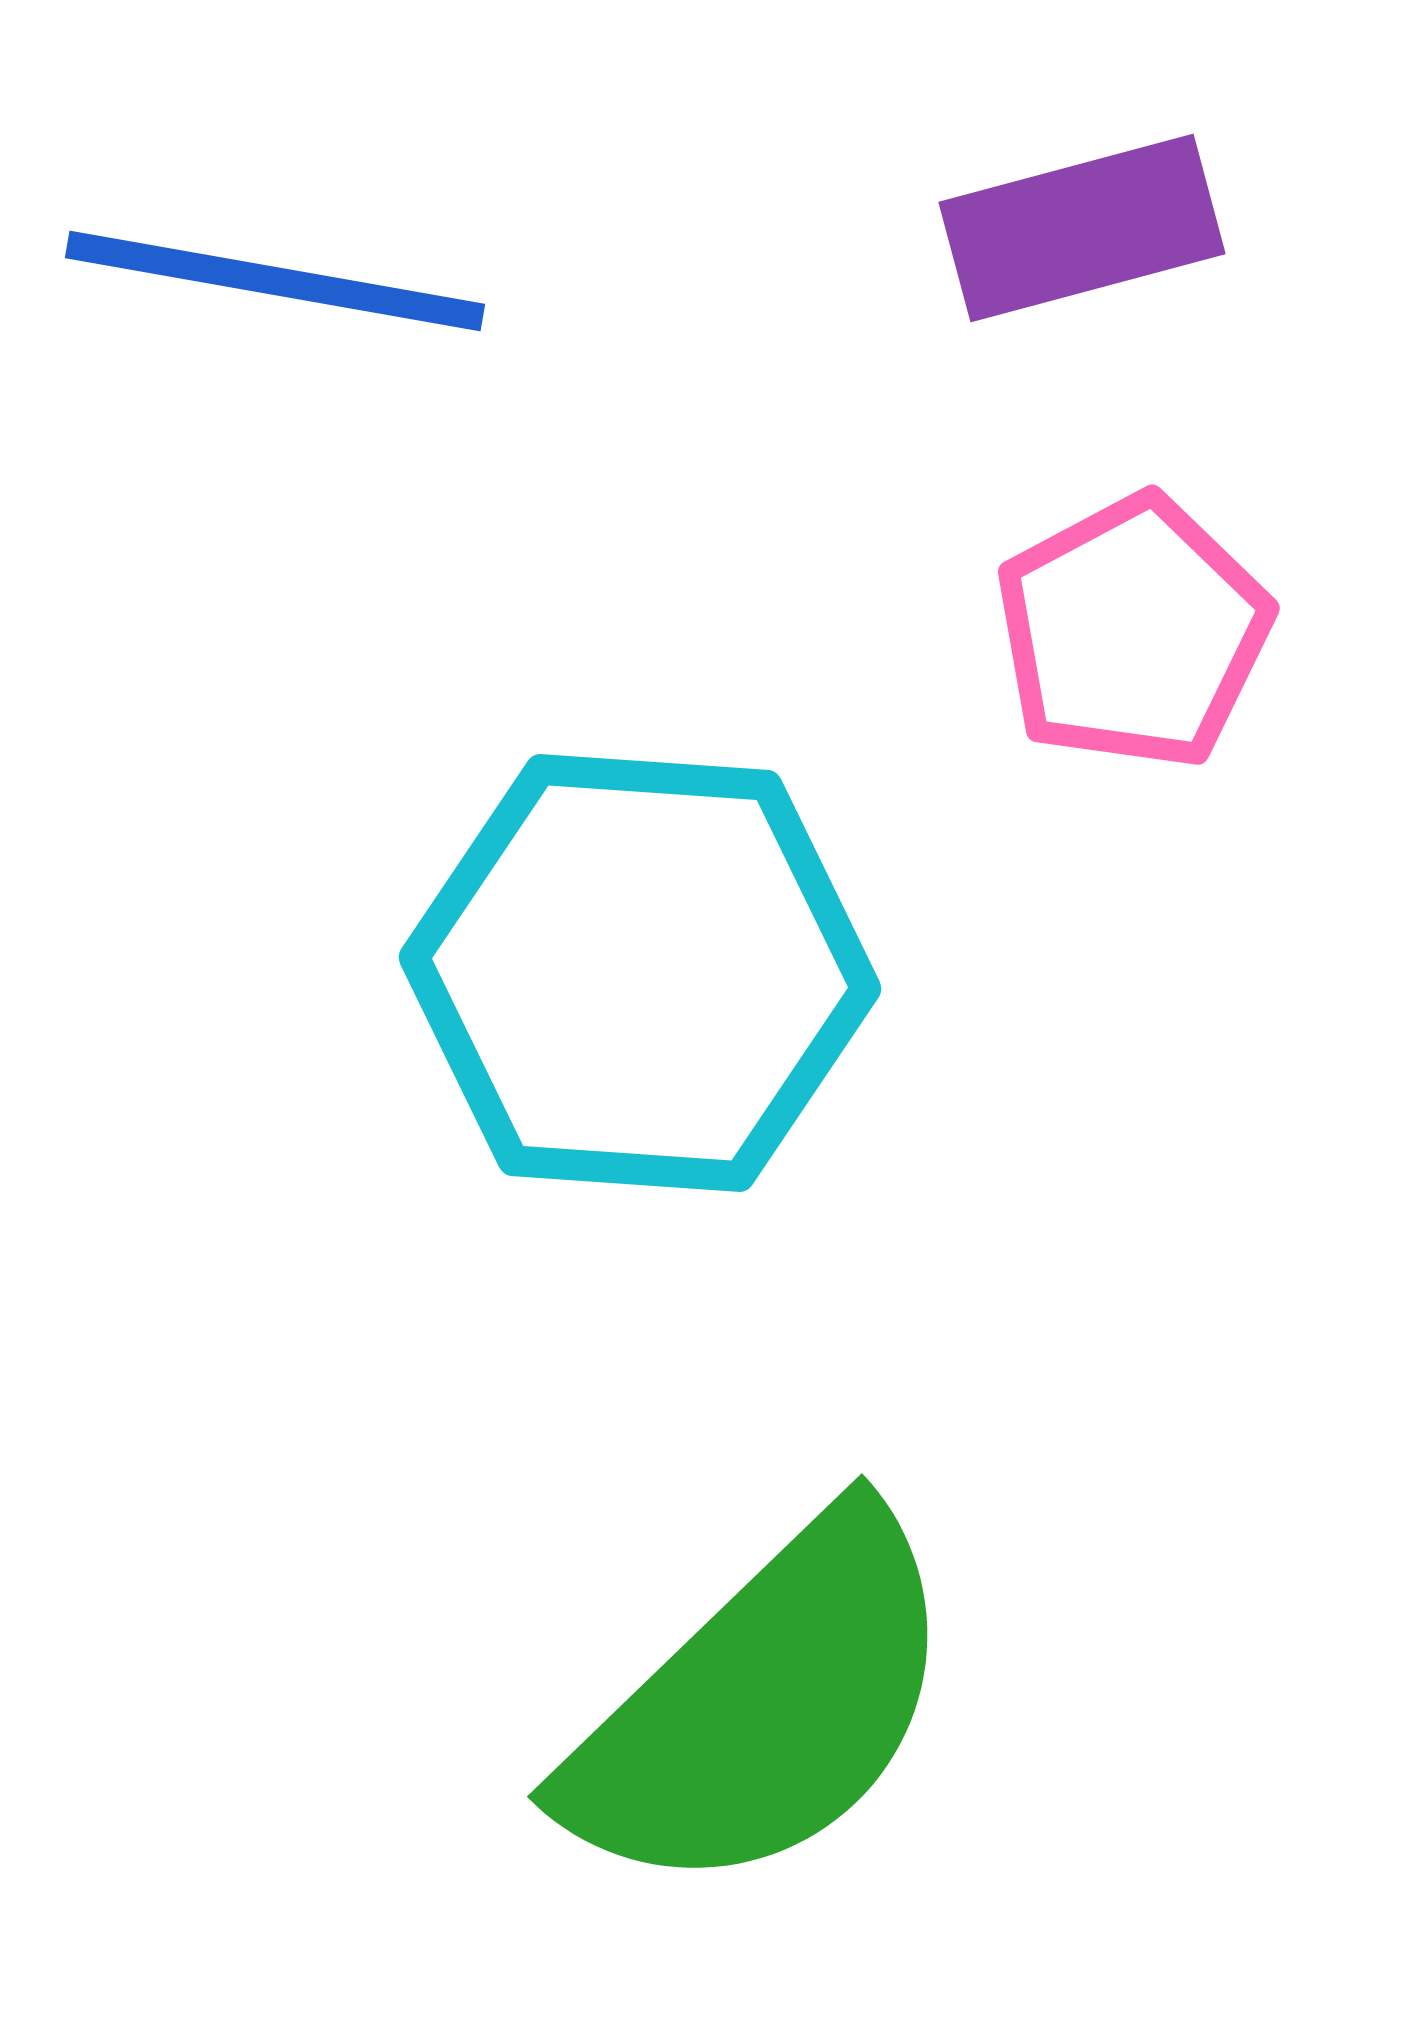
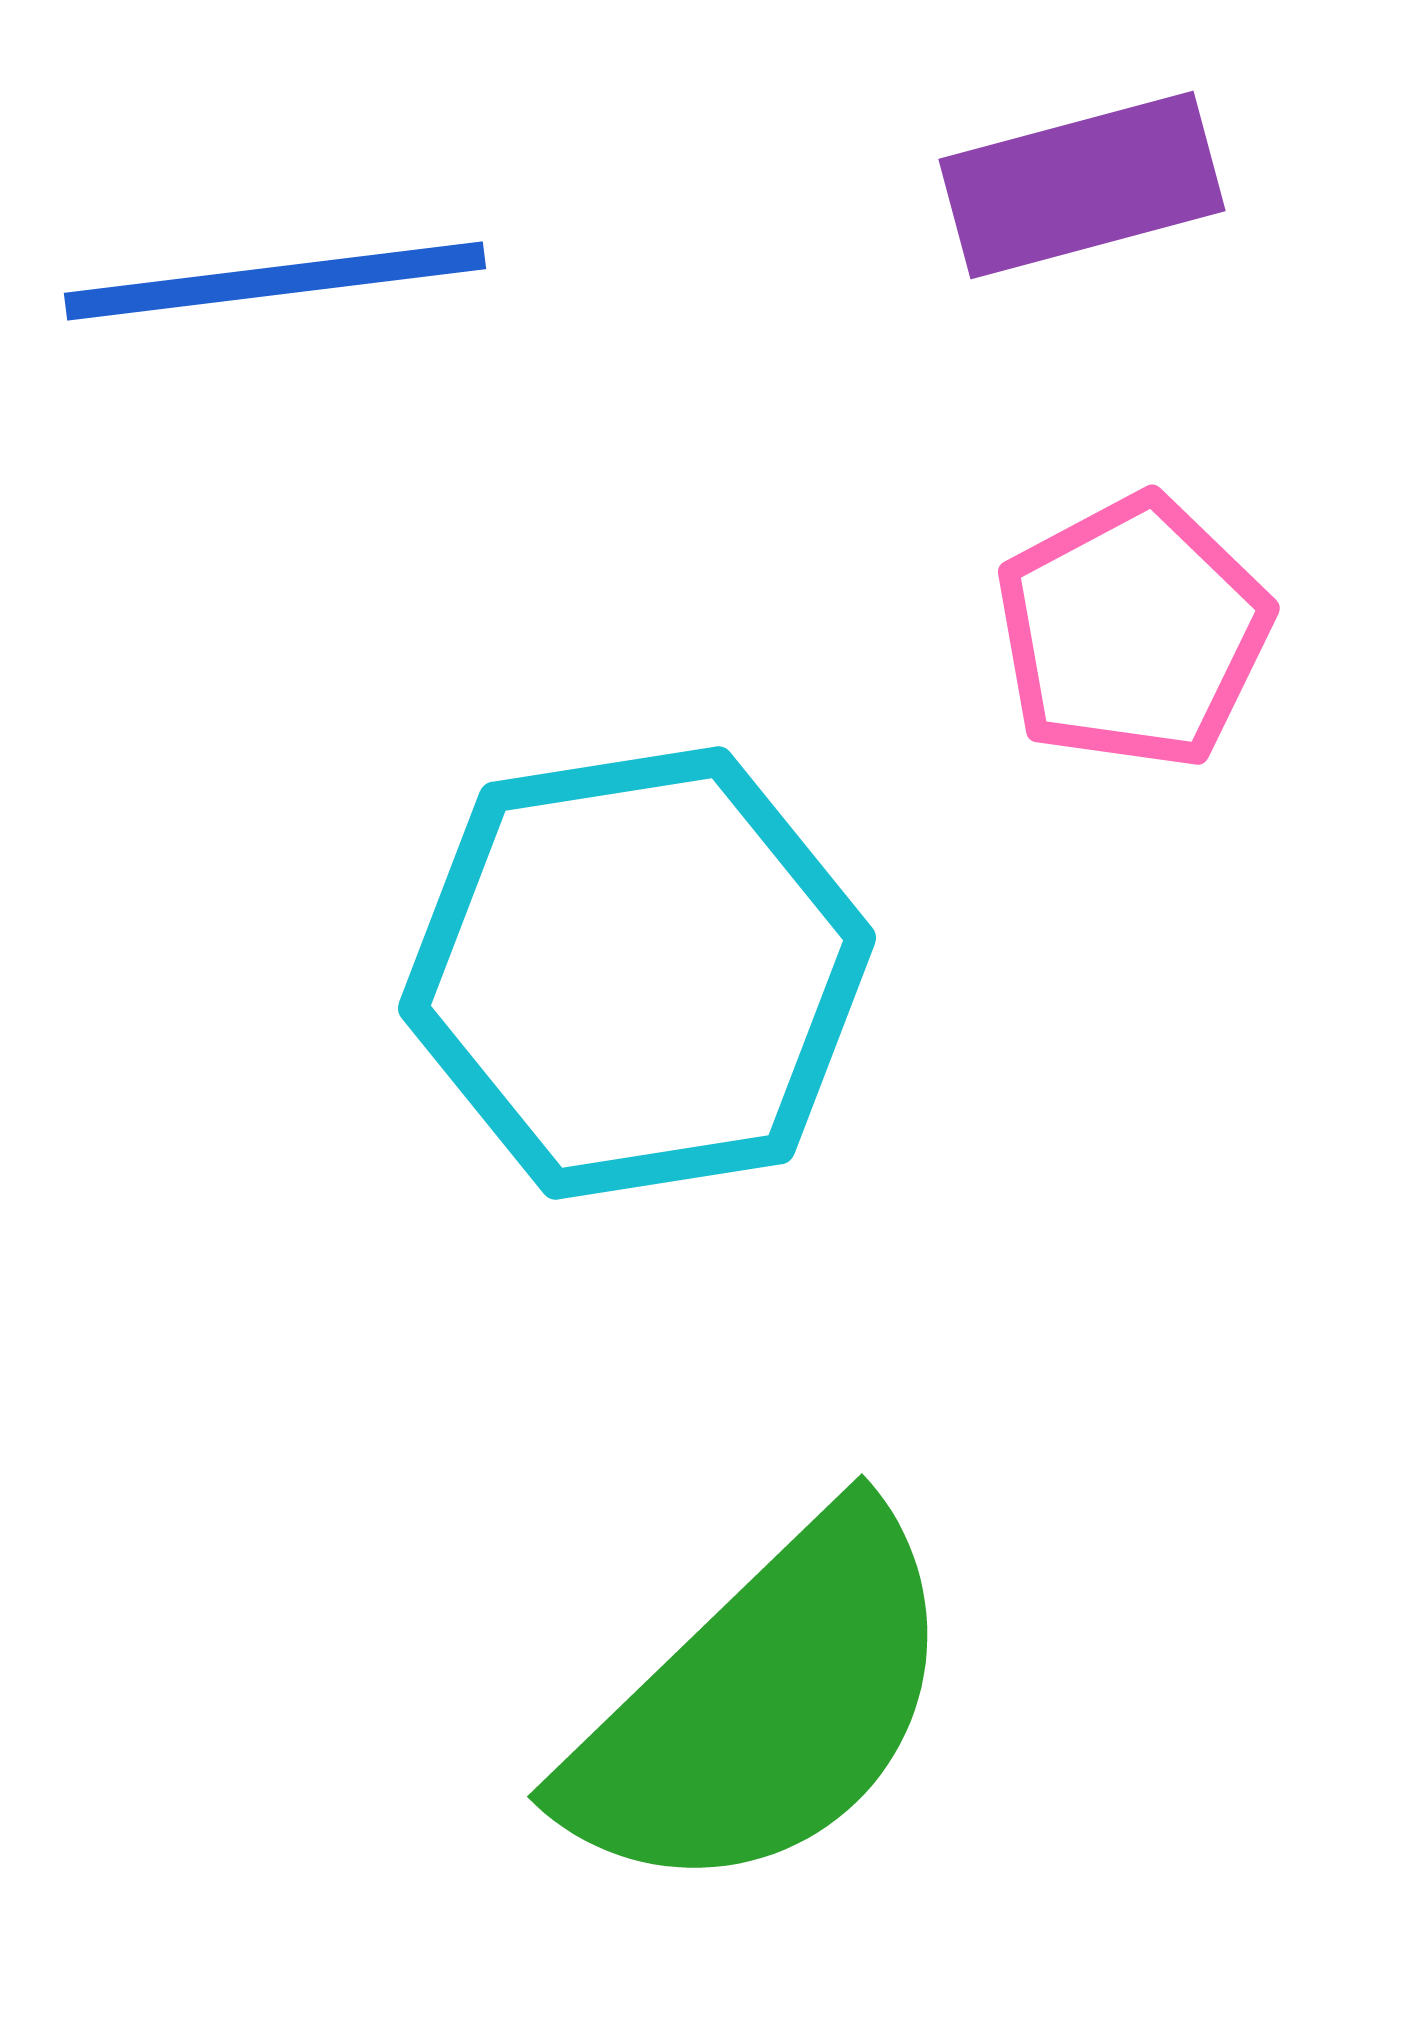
purple rectangle: moved 43 px up
blue line: rotated 17 degrees counterclockwise
cyan hexagon: moved 3 px left; rotated 13 degrees counterclockwise
